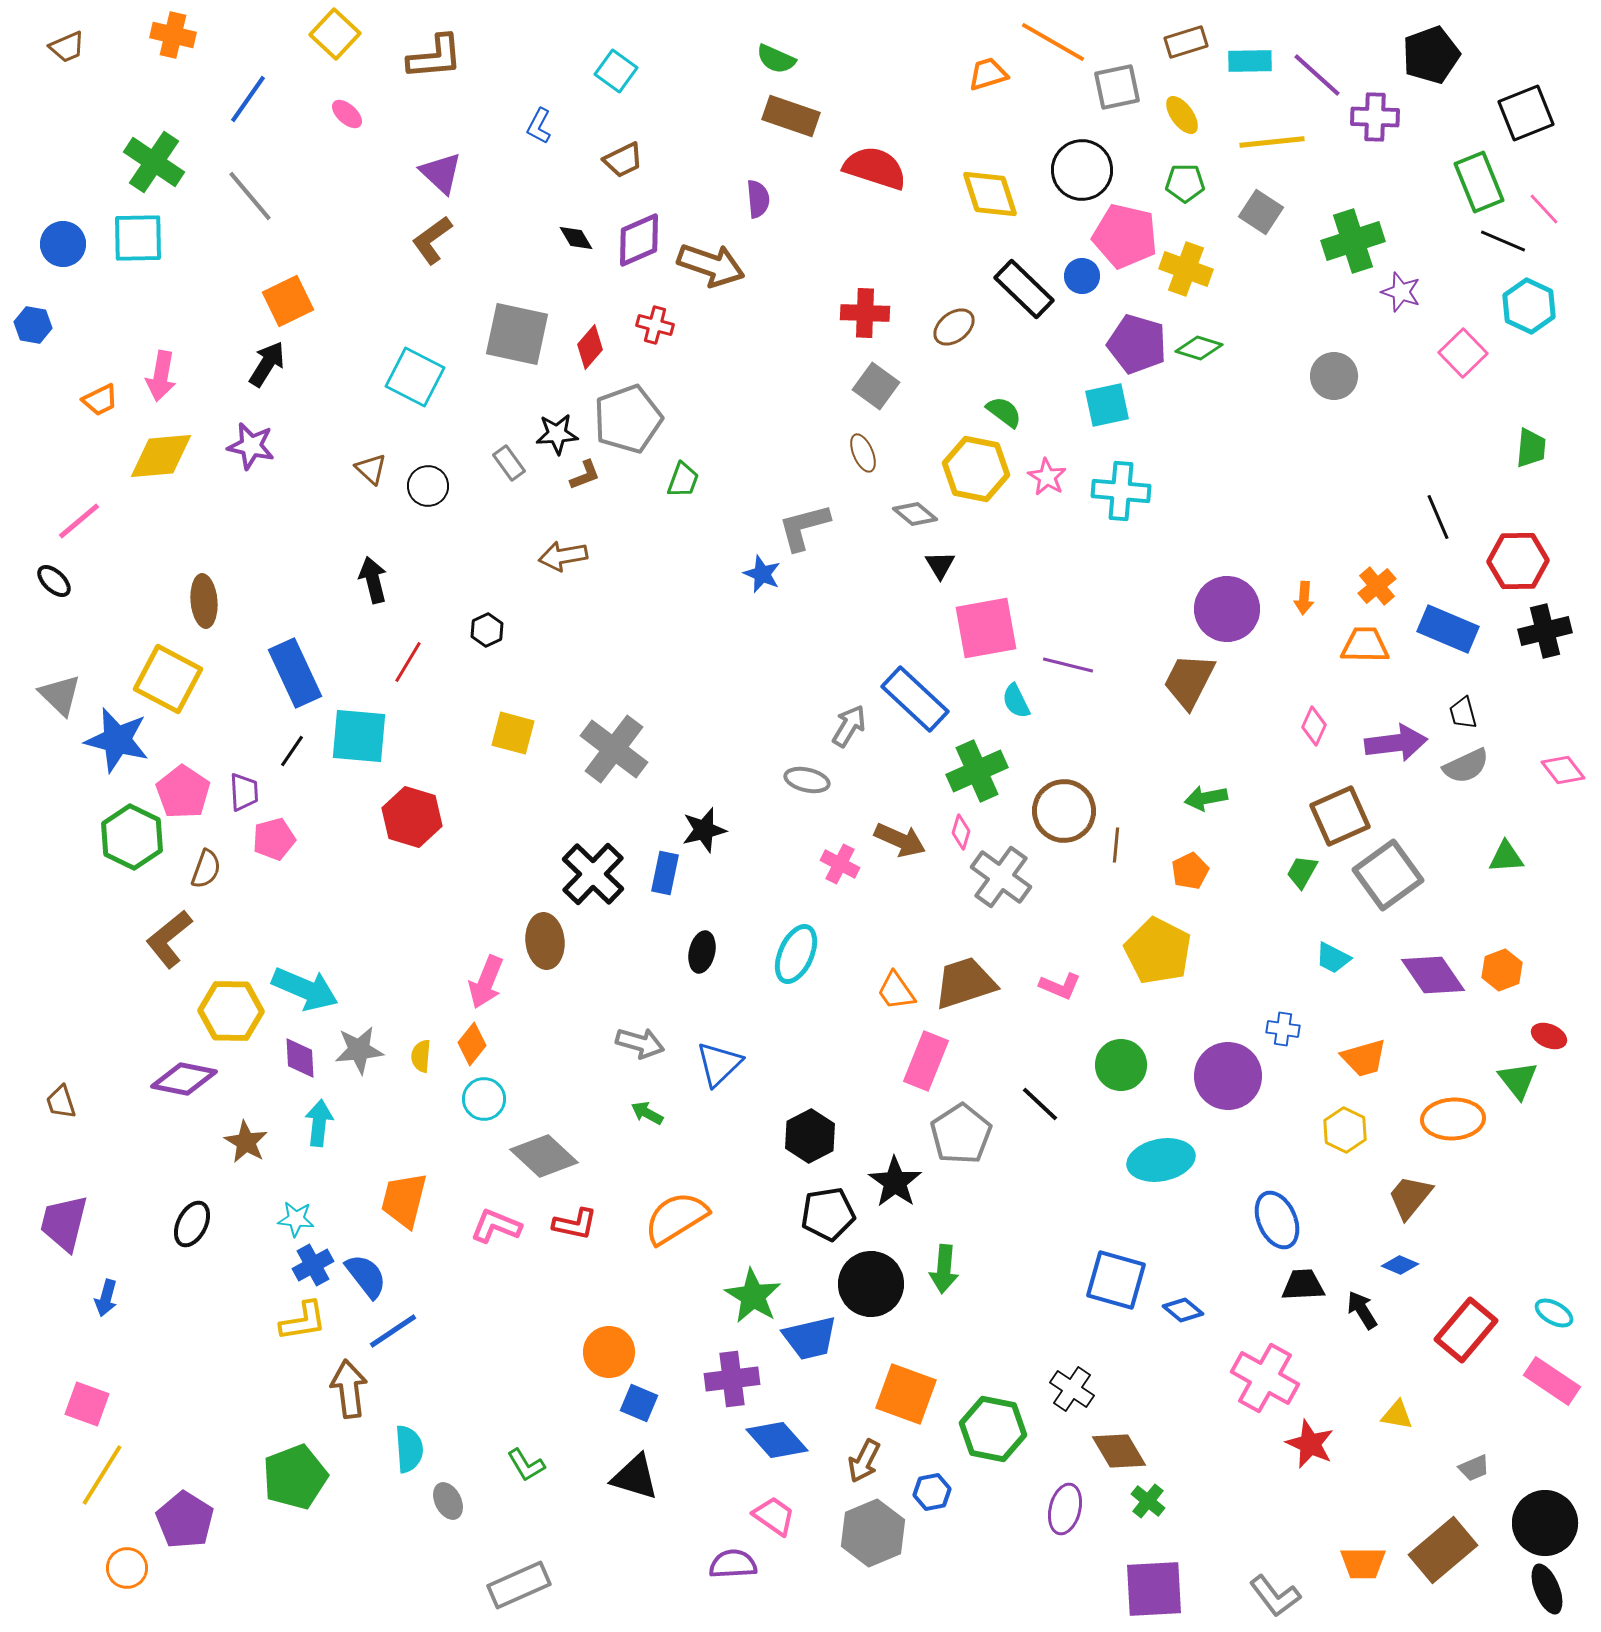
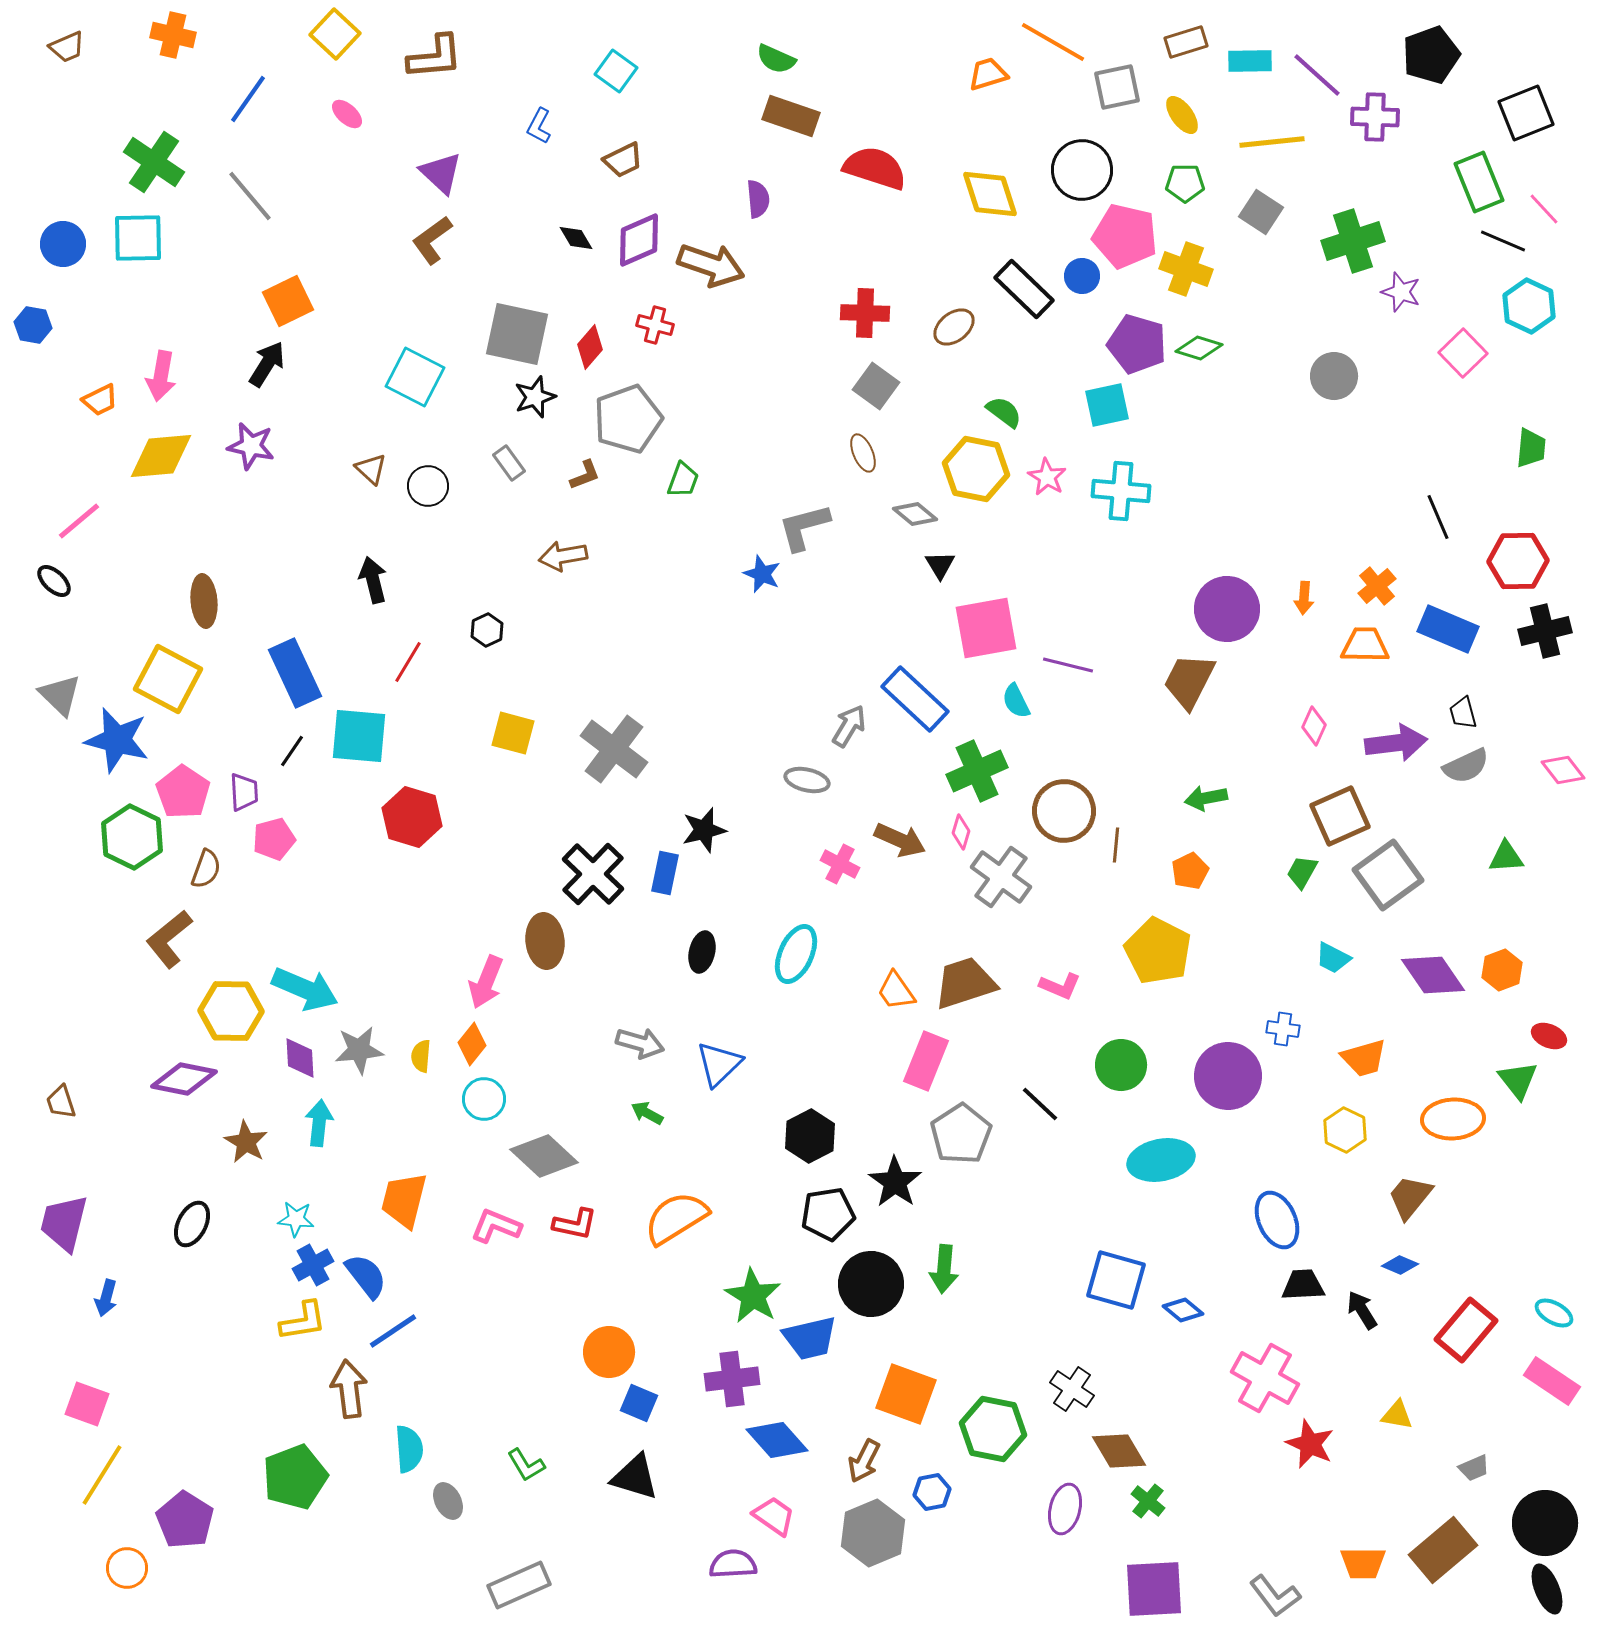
black star at (557, 434): moved 22 px left, 37 px up; rotated 15 degrees counterclockwise
